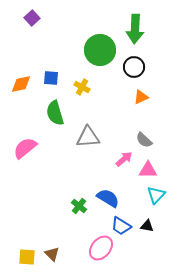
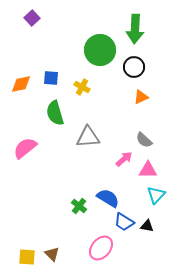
blue trapezoid: moved 3 px right, 4 px up
